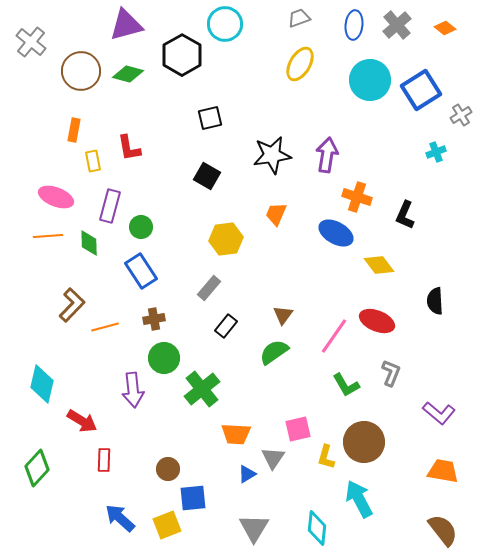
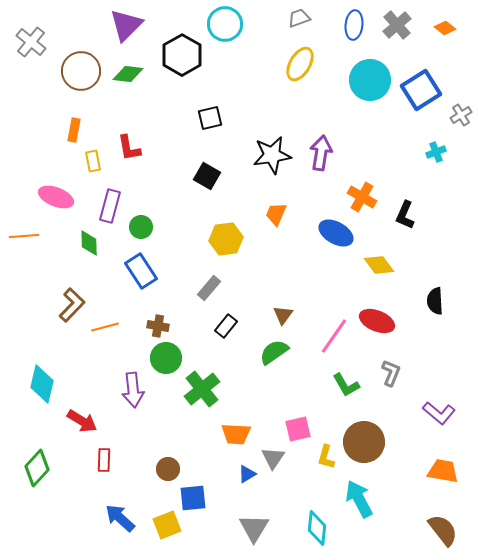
purple triangle at (126, 25): rotated 30 degrees counterclockwise
green diamond at (128, 74): rotated 8 degrees counterclockwise
purple arrow at (327, 155): moved 6 px left, 2 px up
orange cross at (357, 197): moved 5 px right; rotated 12 degrees clockwise
orange line at (48, 236): moved 24 px left
brown cross at (154, 319): moved 4 px right, 7 px down; rotated 20 degrees clockwise
green circle at (164, 358): moved 2 px right
